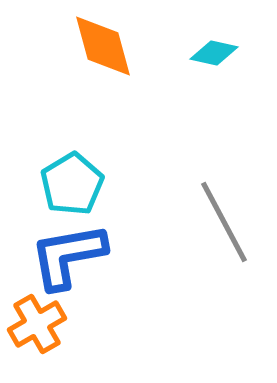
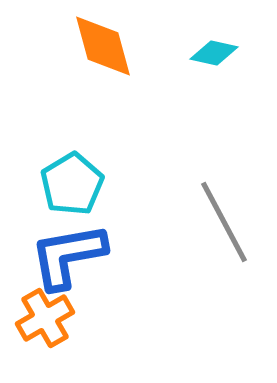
orange cross: moved 8 px right, 6 px up
